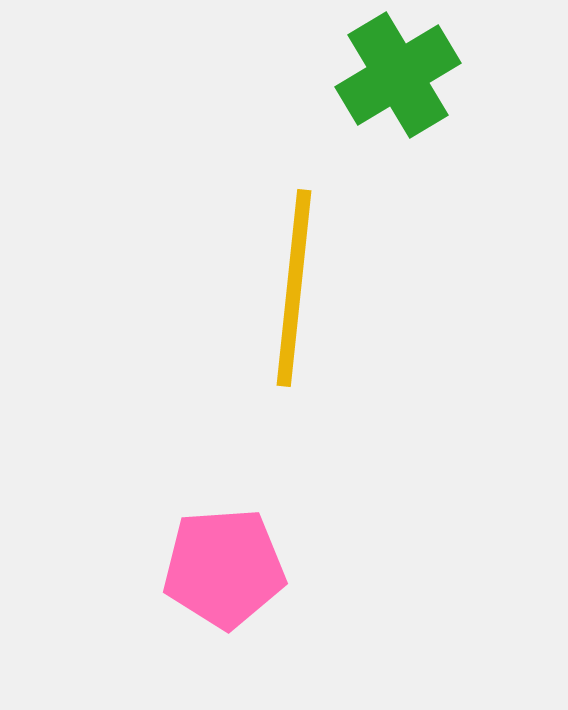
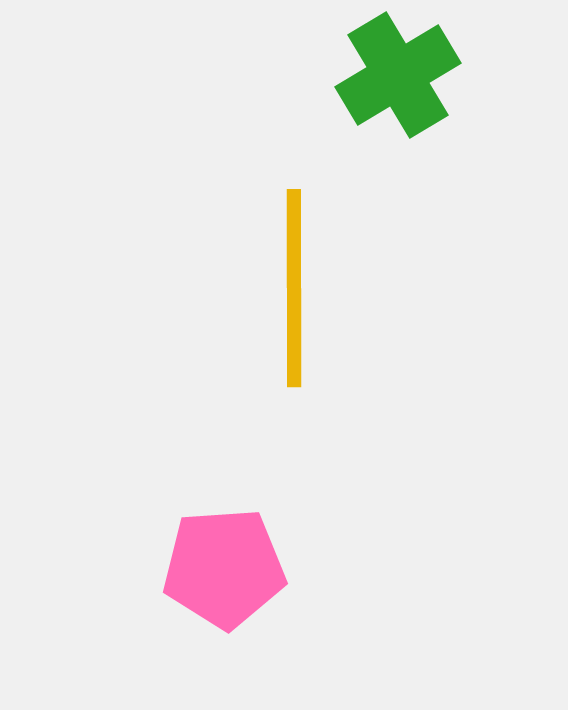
yellow line: rotated 6 degrees counterclockwise
